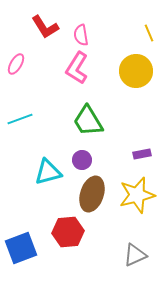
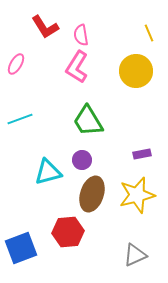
pink L-shape: moved 1 px up
